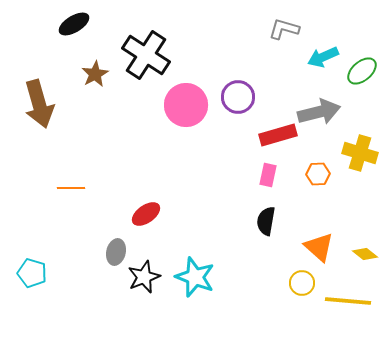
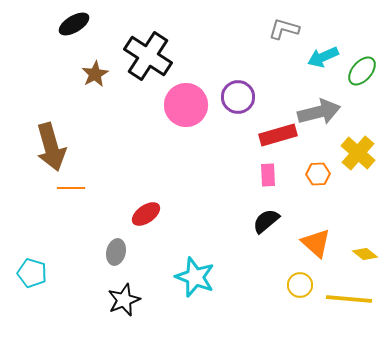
black cross: moved 2 px right, 1 px down
green ellipse: rotated 8 degrees counterclockwise
brown arrow: moved 12 px right, 43 px down
yellow cross: moved 2 px left; rotated 24 degrees clockwise
pink rectangle: rotated 15 degrees counterclockwise
black semicircle: rotated 40 degrees clockwise
orange triangle: moved 3 px left, 4 px up
black star: moved 20 px left, 23 px down
yellow circle: moved 2 px left, 2 px down
yellow line: moved 1 px right, 2 px up
